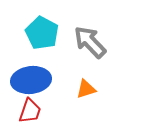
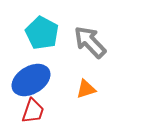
blue ellipse: rotated 24 degrees counterclockwise
red trapezoid: moved 3 px right
